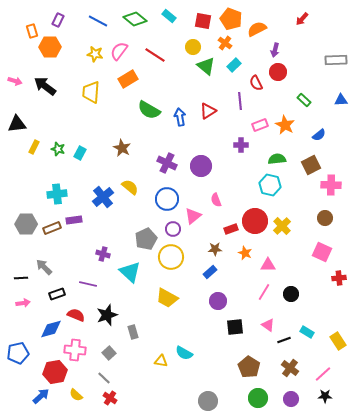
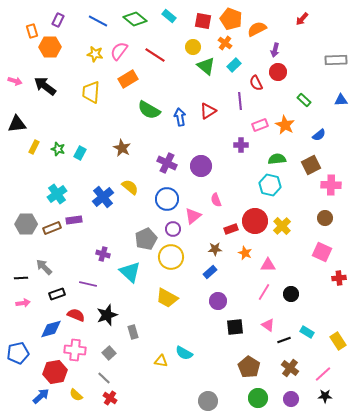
cyan cross at (57, 194): rotated 30 degrees counterclockwise
